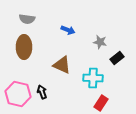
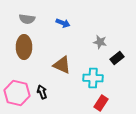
blue arrow: moved 5 px left, 7 px up
pink hexagon: moved 1 px left, 1 px up
